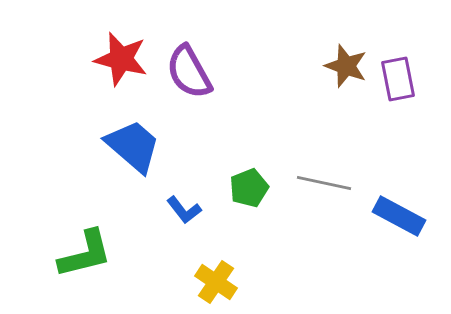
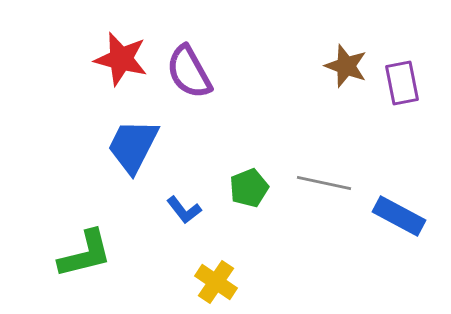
purple rectangle: moved 4 px right, 4 px down
blue trapezoid: rotated 104 degrees counterclockwise
